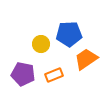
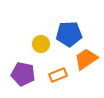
orange rectangle: moved 4 px right
